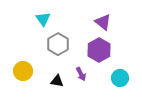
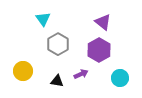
purple arrow: rotated 88 degrees counterclockwise
